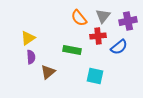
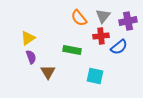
red cross: moved 3 px right
purple semicircle: rotated 16 degrees counterclockwise
brown triangle: rotated 21 degrees counterclockwise
